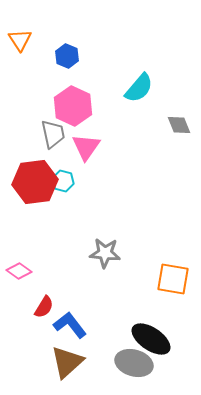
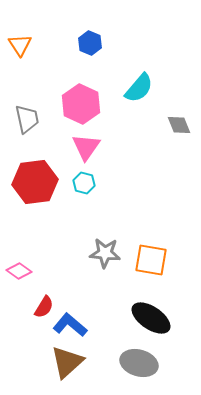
orange triangle: moved 5 px down
blue hexagon: moved 23 px right, 13 px up
pink hexagon: moved 8 px right, 2 px up
gray trapezoid: moved 26 px left, 15 px up
cyan hexagon: moved 21 px right, 2 px down
orange square: moved 22 px left, 19 px up
blue L-shape: rotated 12 degrees counterclockwise
black ellipse: moved 21 px up
gray ellipse: moved 5 px right
